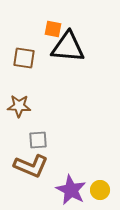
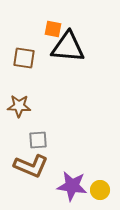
purple star: moved 1 px right, 4 px up; rotated 20 degrees counterclockwise
